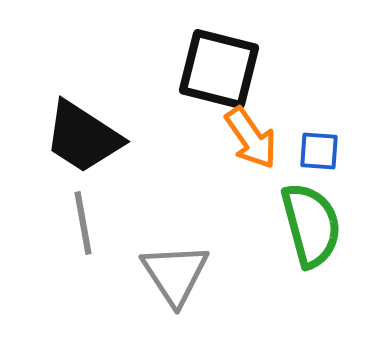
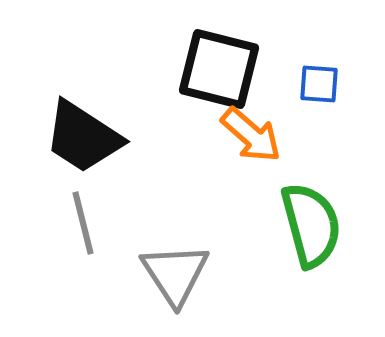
orange arrow: moved 3 px up; rotated 14 degrees counterclockwise
blue square: moved 67 px up
gray line: rotated 4 degrees counterclockwise
